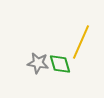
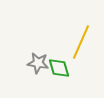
green diamond: moved 1 px left, 4 px down
